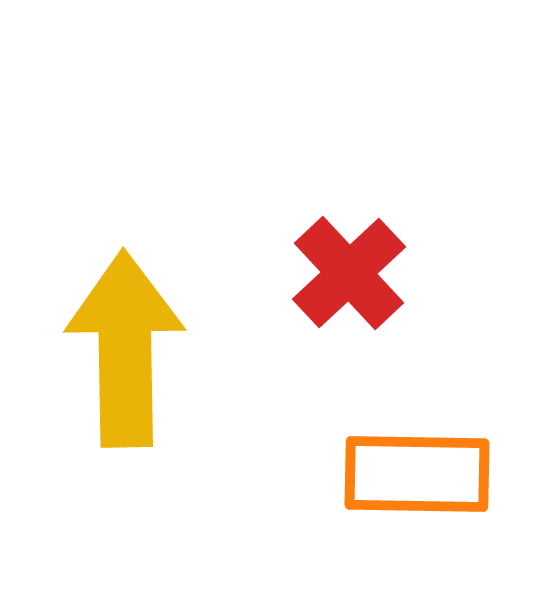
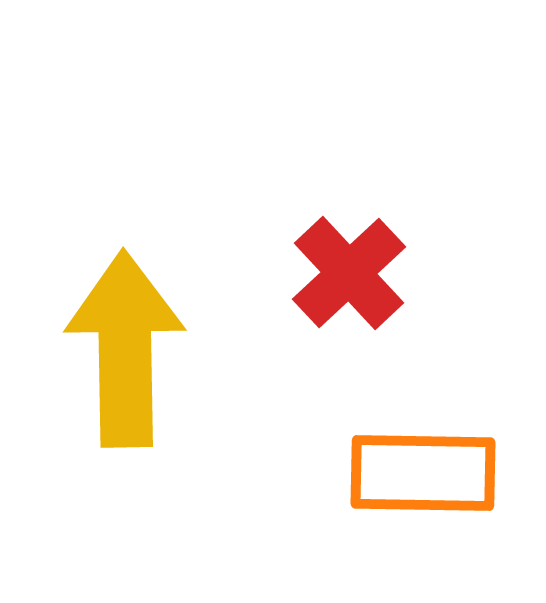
orange rectangle: moved 6 px right, 1 px up
